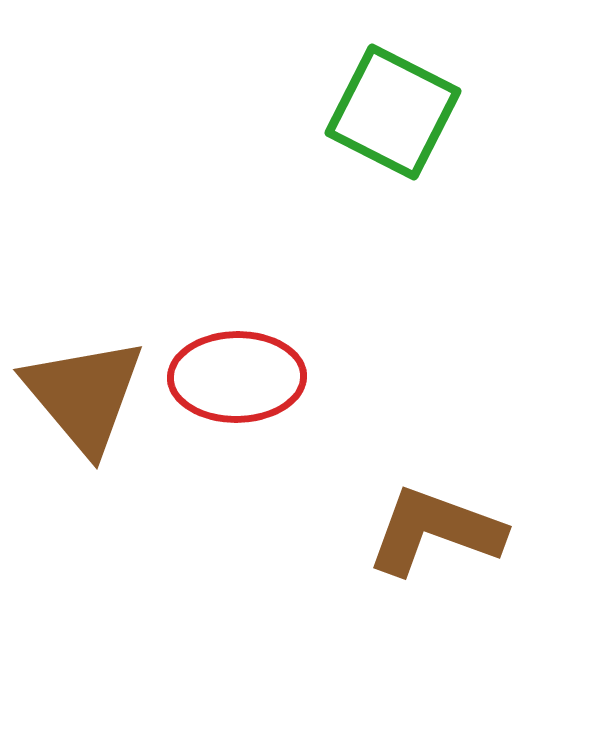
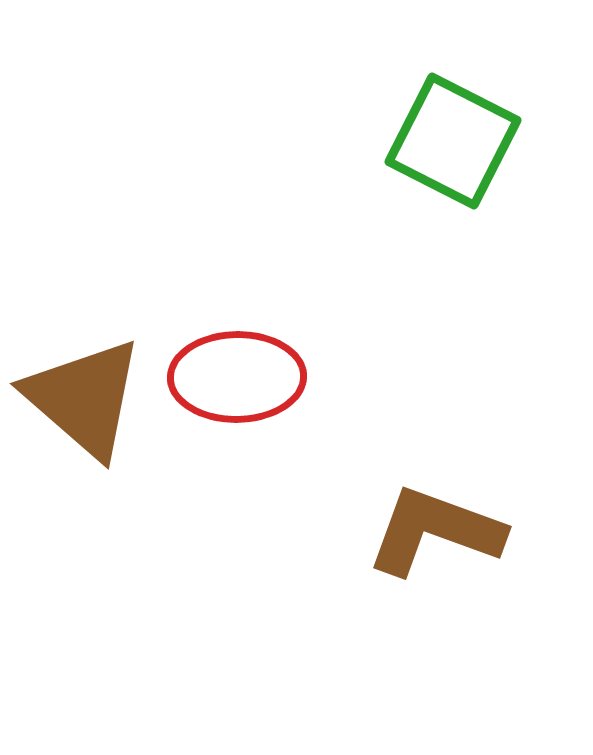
green square: moved 60 px right, 29 px down
brown triangle: moved 3 px down; rotated 9 degrees counterclockwise
